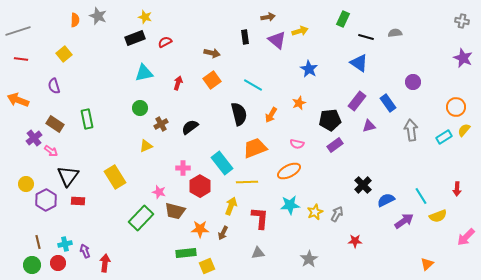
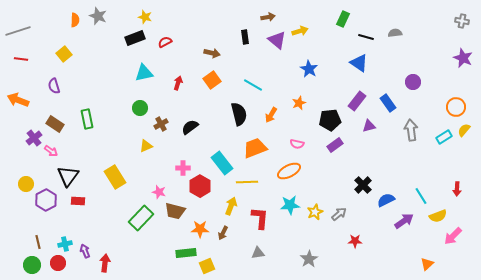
gray arrow at (337, 214): moved 2 px right; rotated 21 degrees clockwise
pink arrow at (466, 237): moved 13 px left, 1 px up
